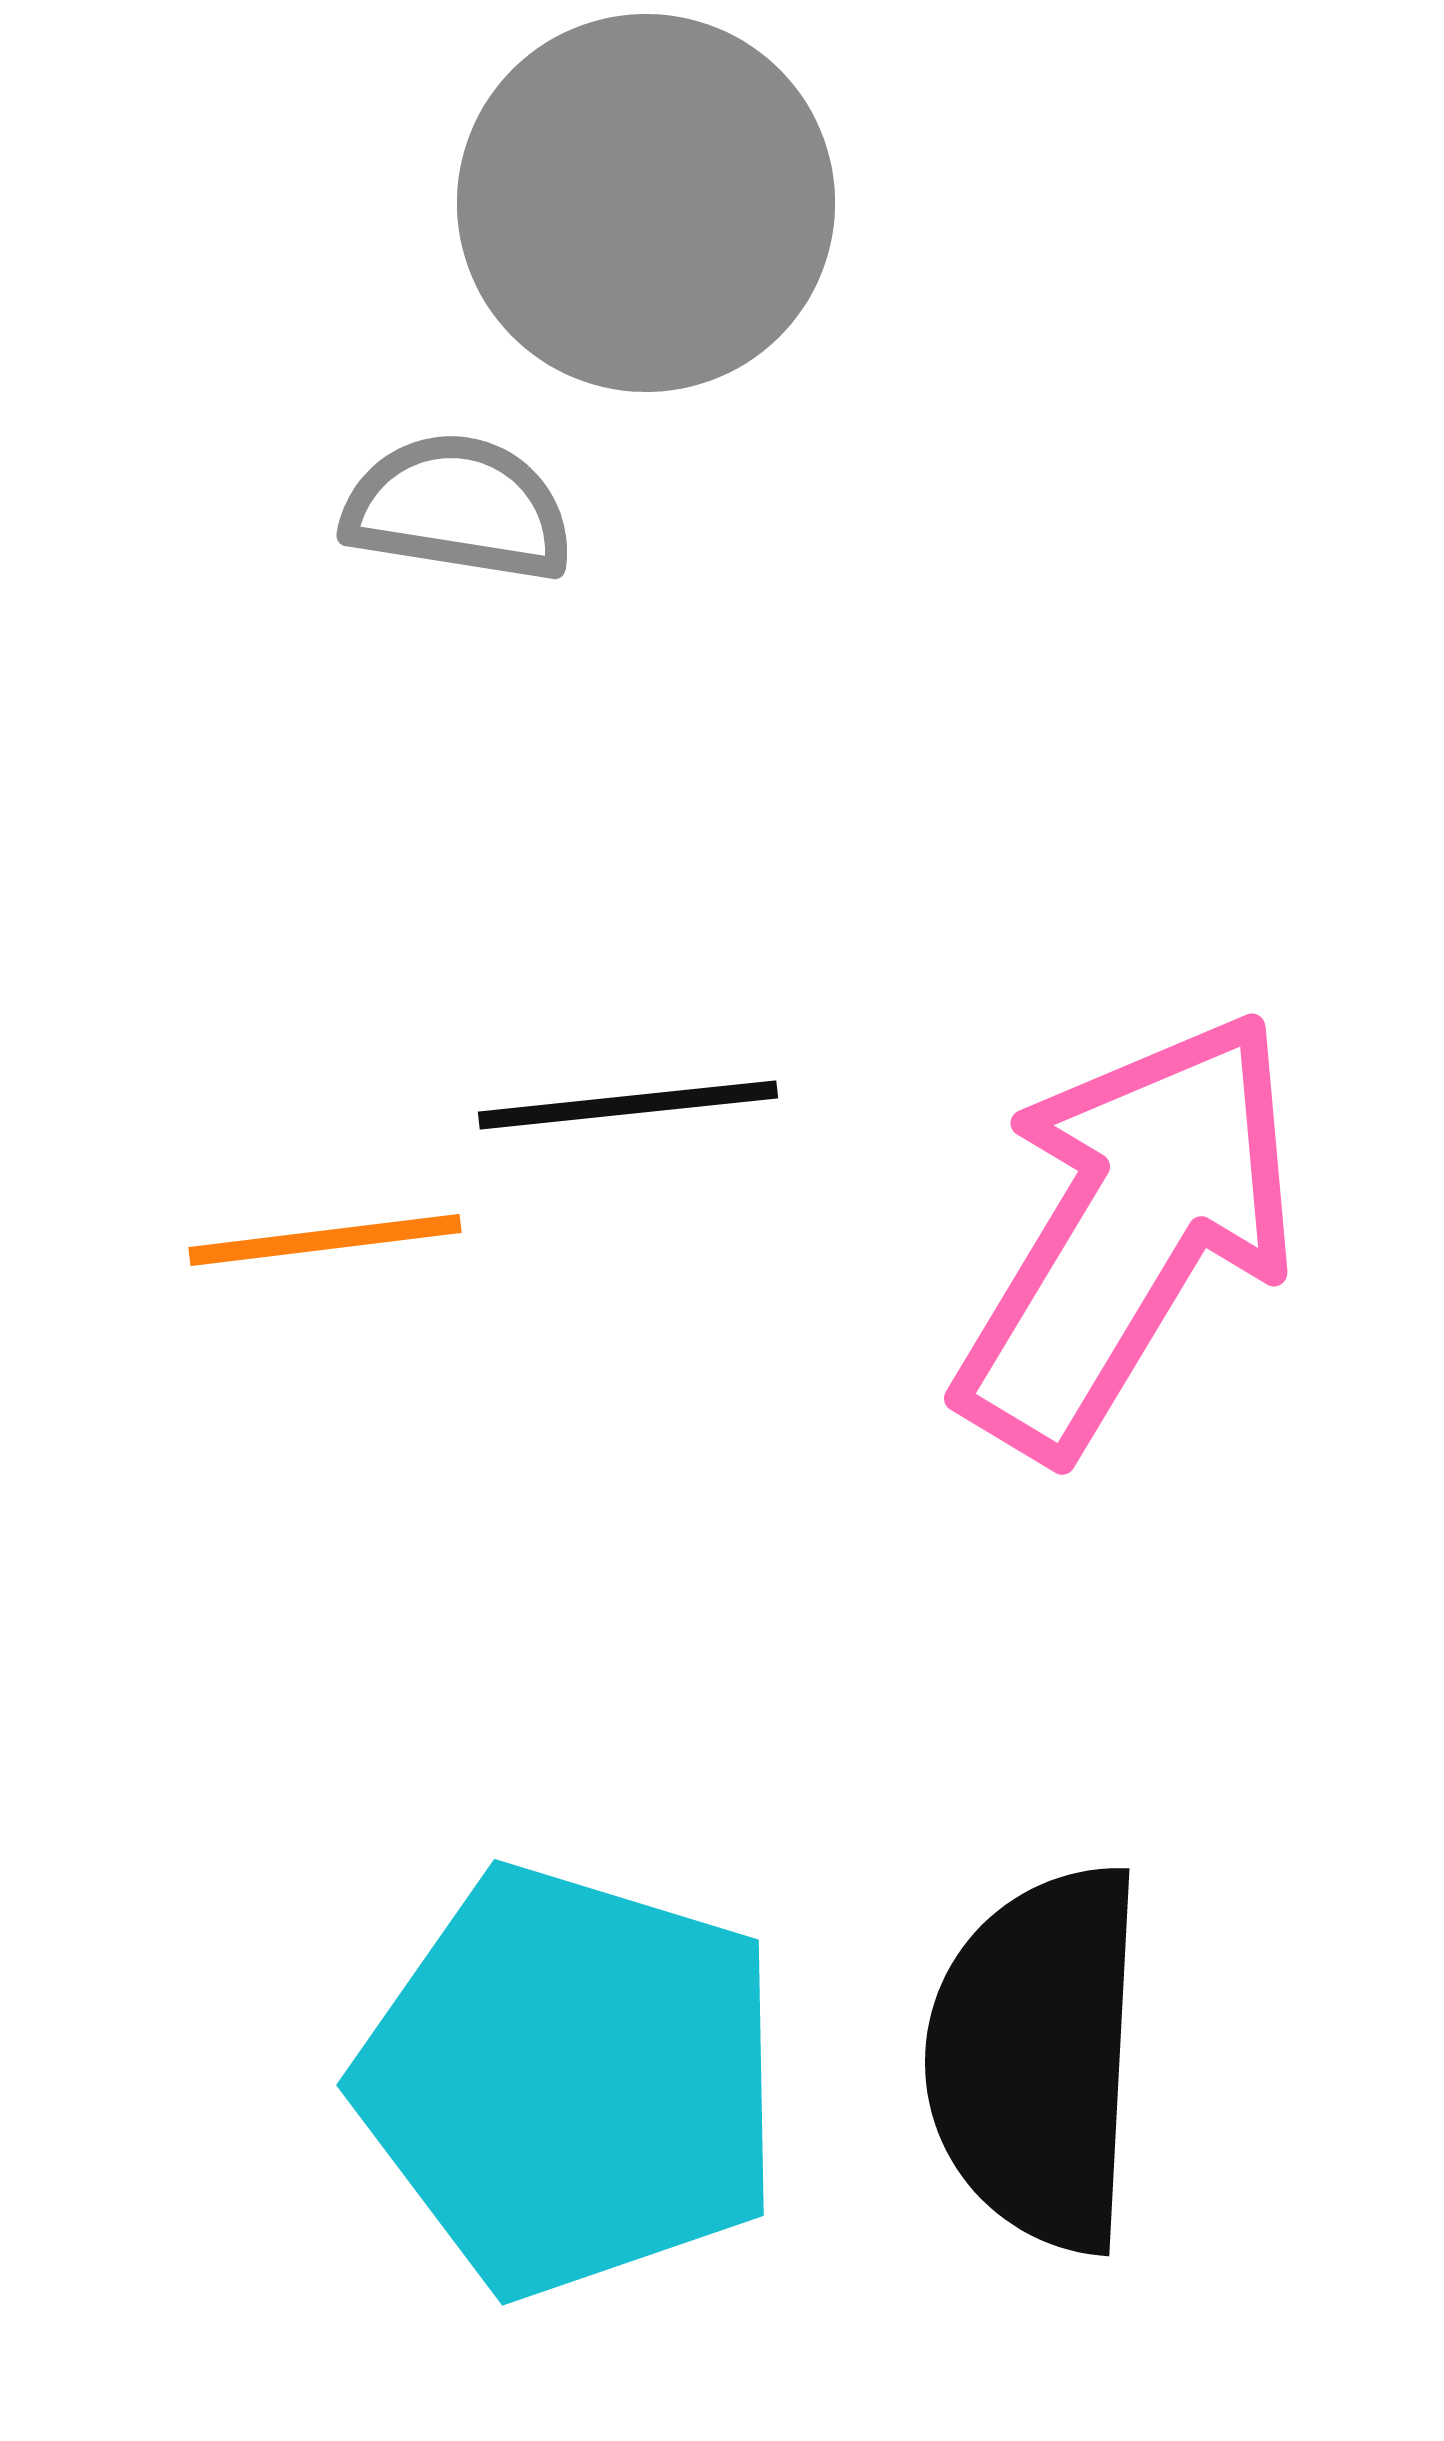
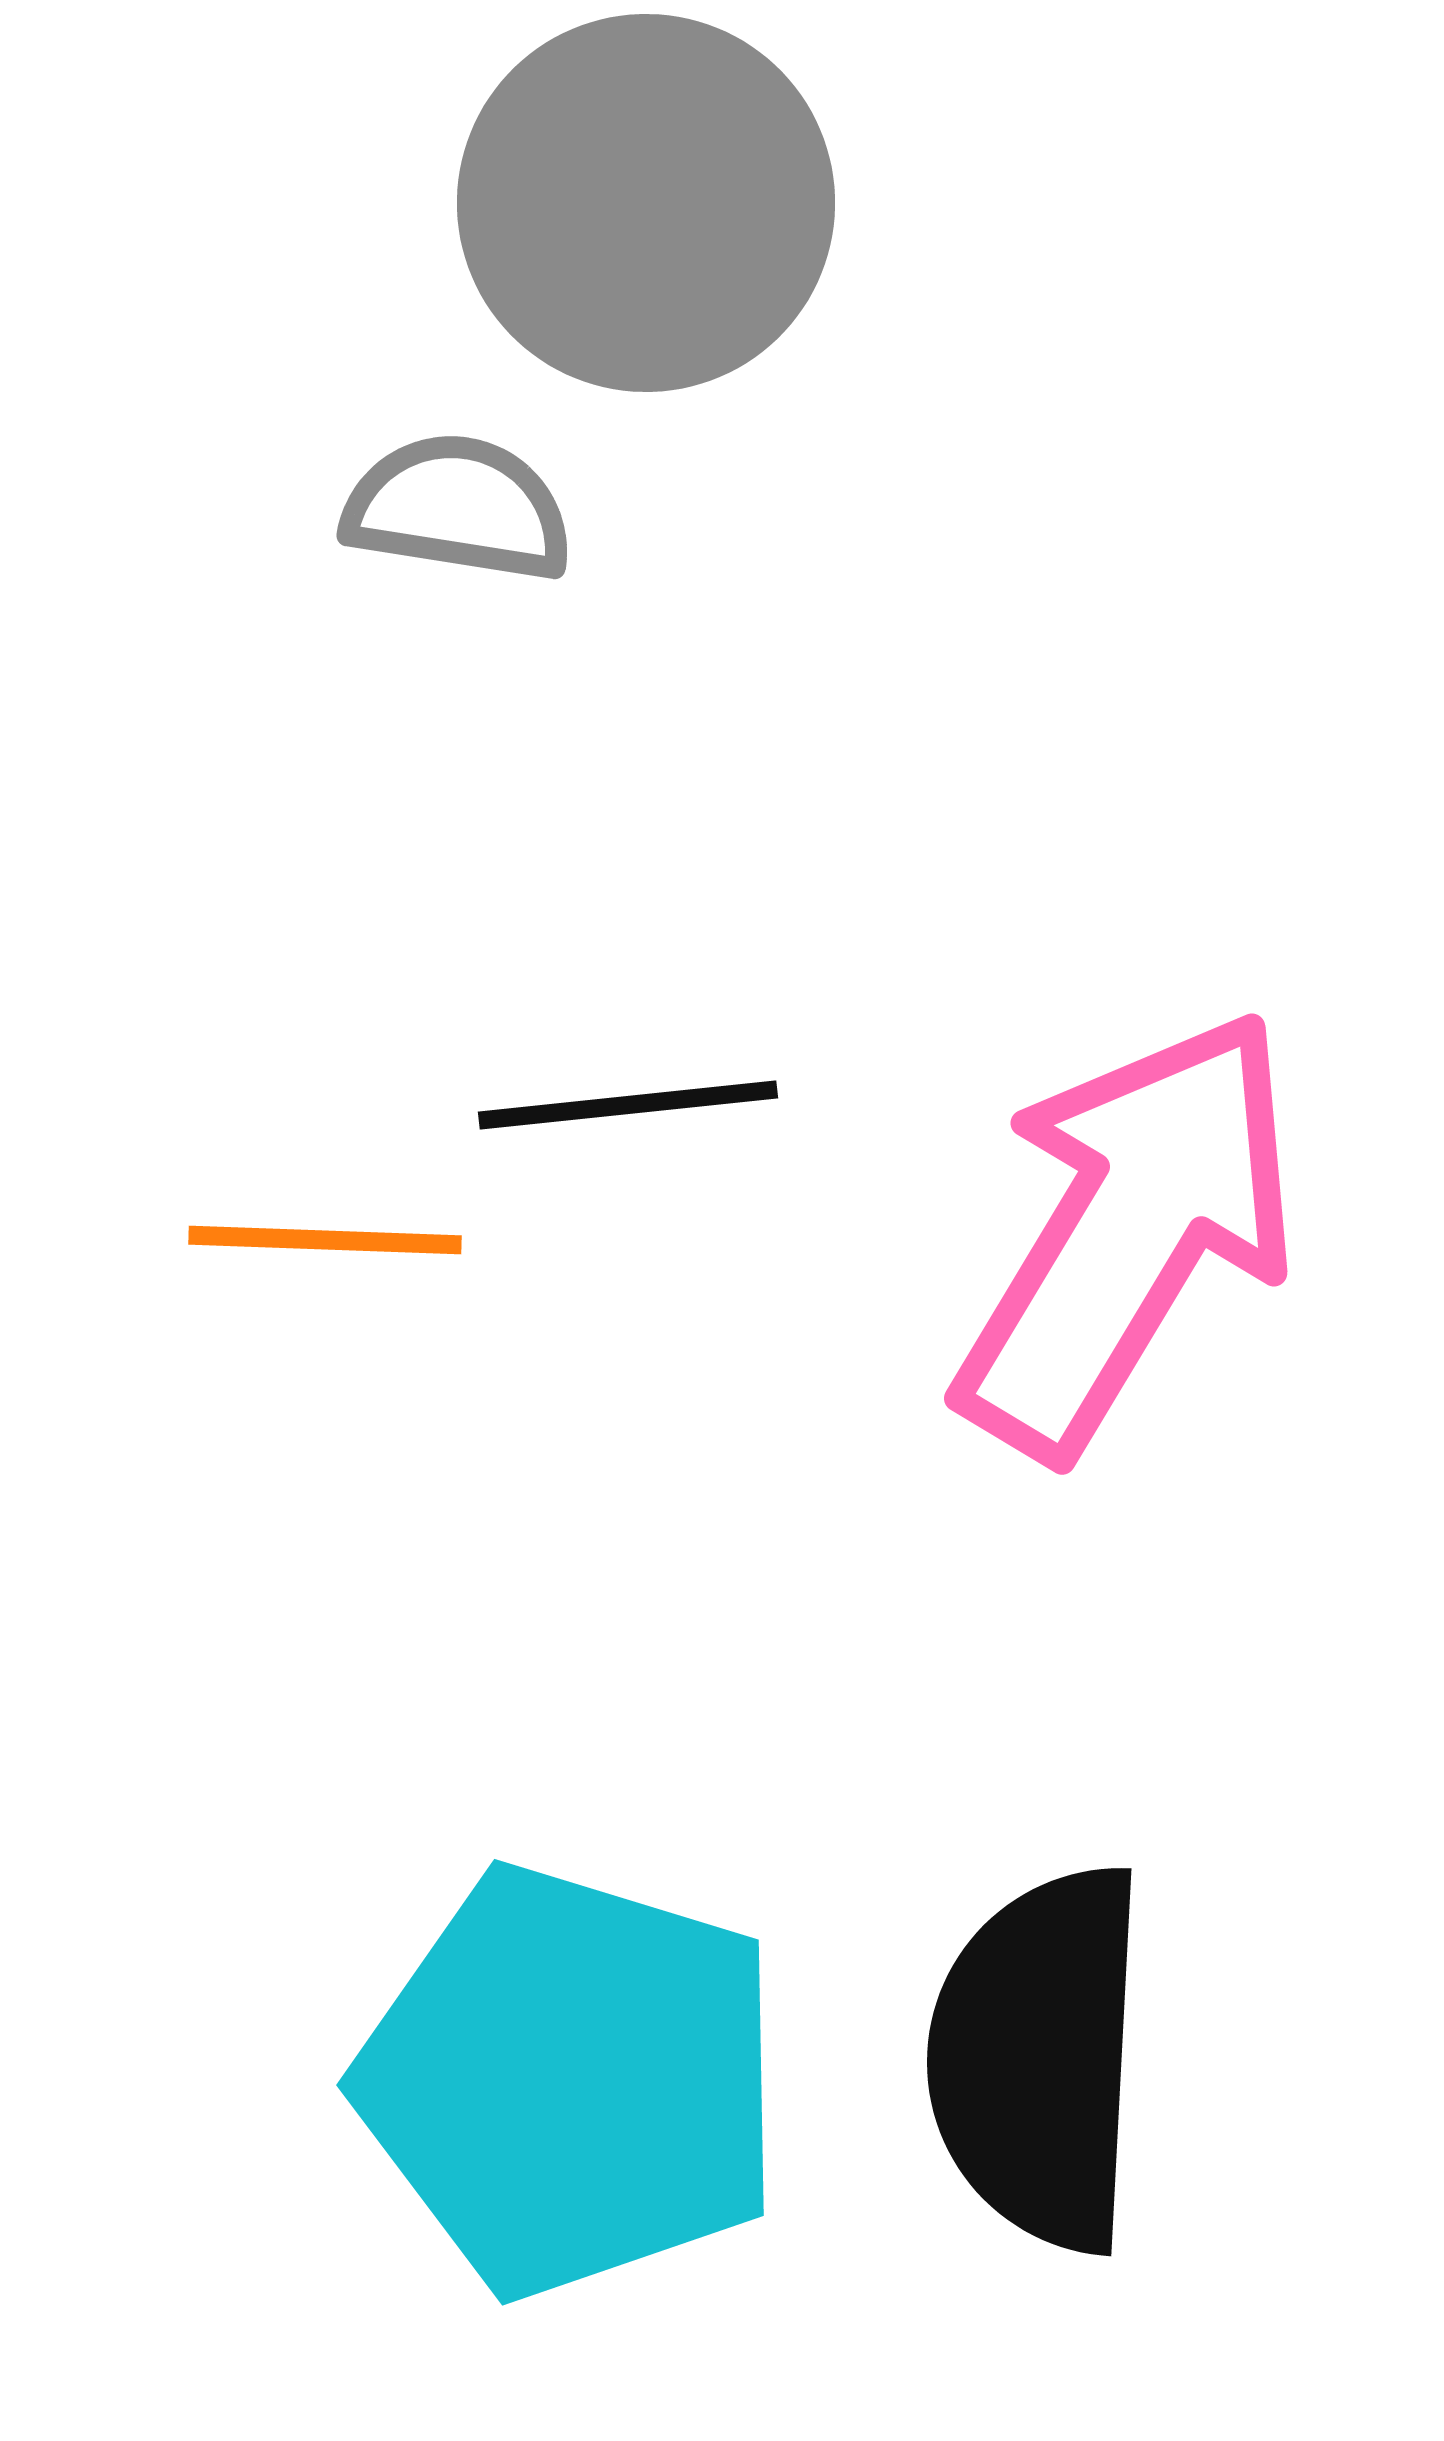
orange line: rotated 9 degrees clockwise
black semicircle: moved 2 px right
